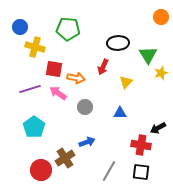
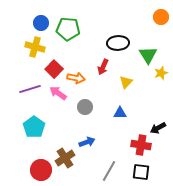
blue circle: moved 21 px right, 4 px up
red square: rotated 36 degrees clockwise
